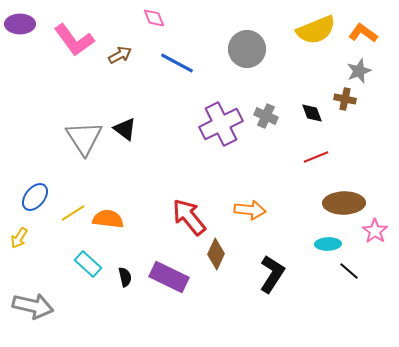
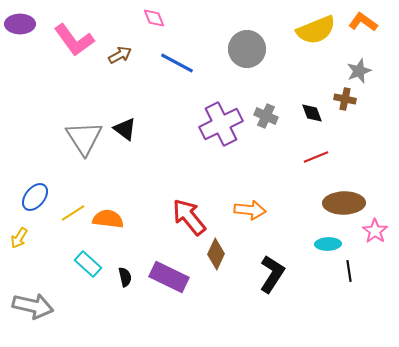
orange L-shape: moved 11 px up
black line: rotated 40 degrees clockwise
